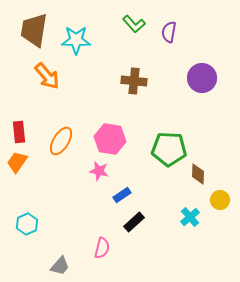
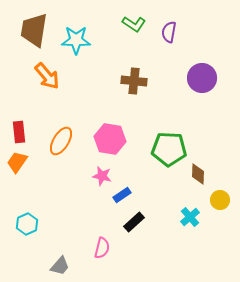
green L-shape: rotated 15 degrees counterclockwise
pink star: moved 3 px right, 5 px down
